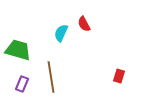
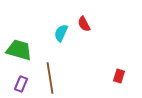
green trapezoid: moved 1 px right
brown line: moved 1 px left, 1 px down
purple rectangle: moved 1 px left
